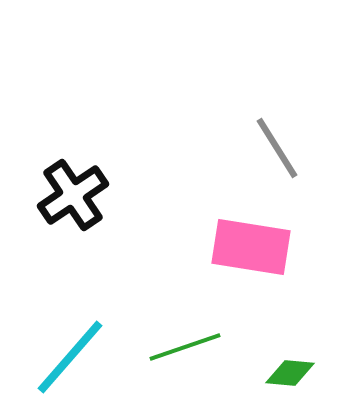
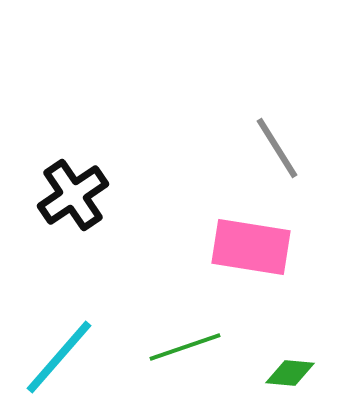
cyan line: moved 11 px left
